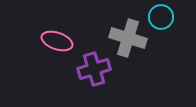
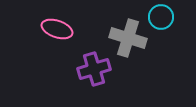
pink ellipse: moved 12 px up
